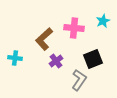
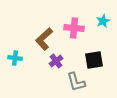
black square: moved 1 px right, 1 px down; rotated 12 degrees clockwise
gray L-shape: moved 3 px left, 2 px down; rotated 130 degrees clockwise
